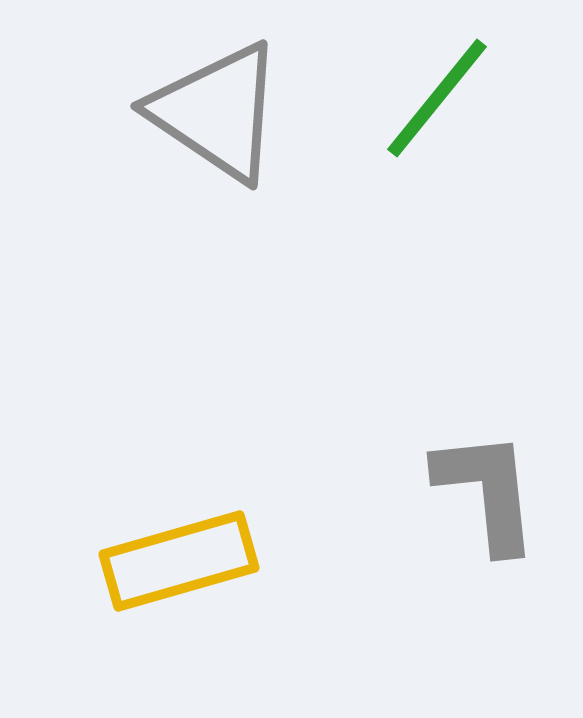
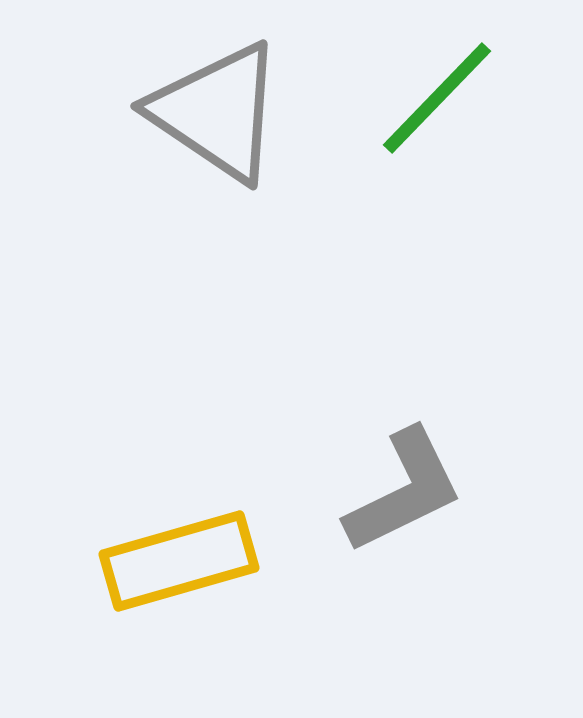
green line: rotated 5 degrees clockwise
gray L-shape: moved 83 px left; rotated 70 degrees clockwise
